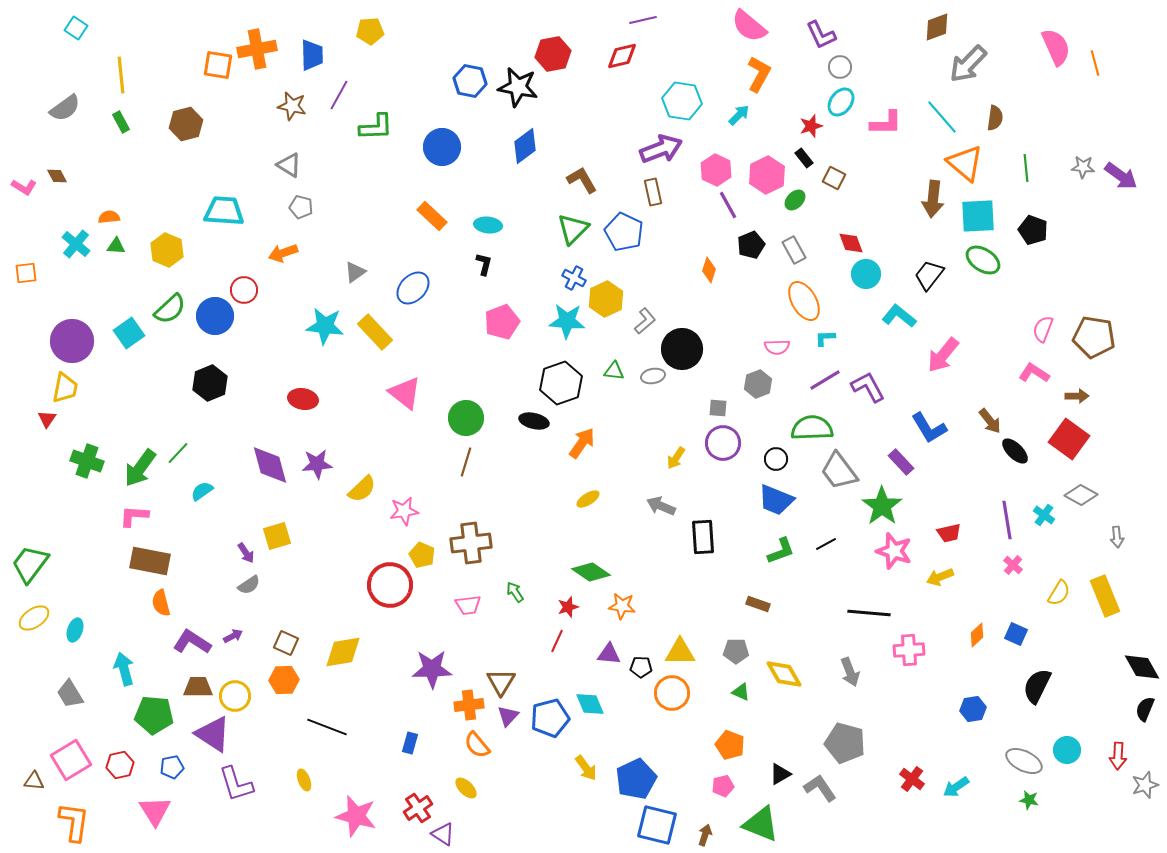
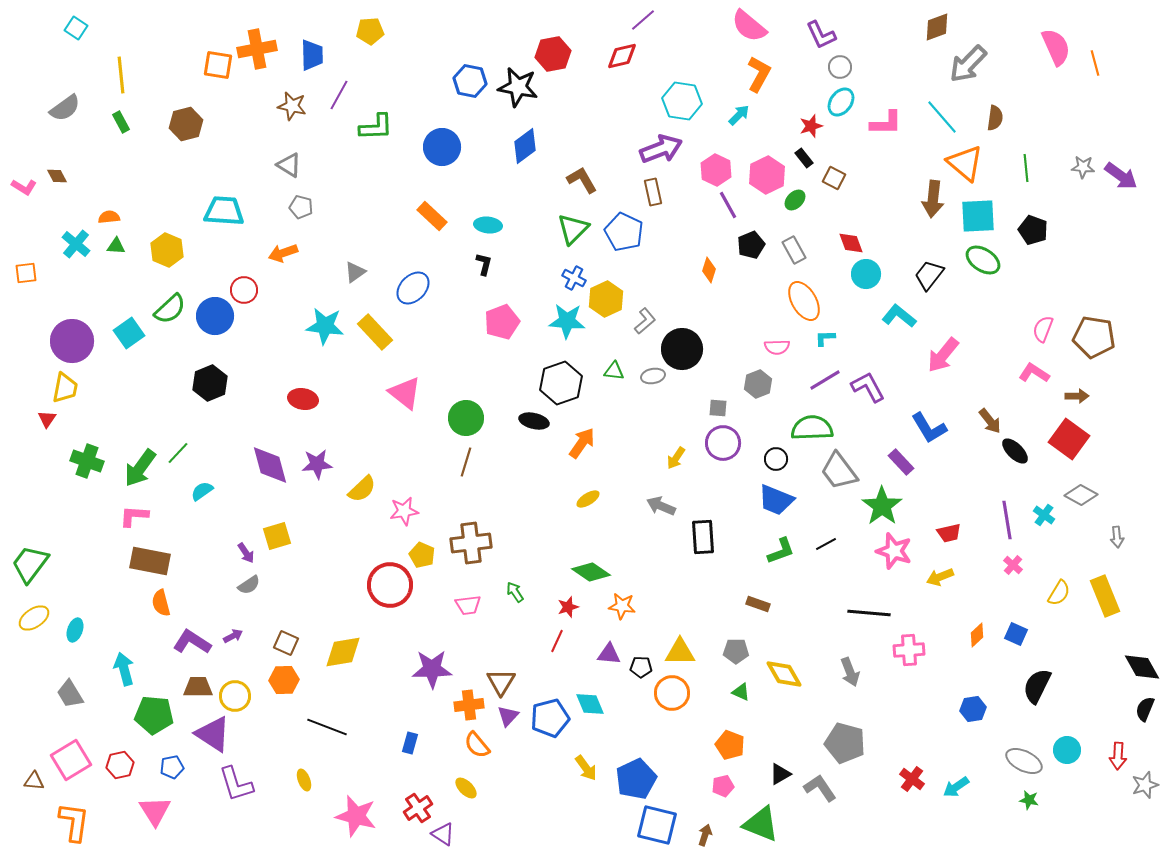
purple line at (643, 20): rotated 28 degrees counterclockwise
